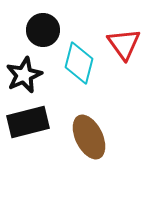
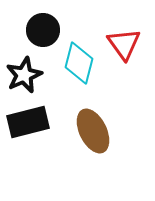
brown ellipse: moved 4 px right, 6 px up
